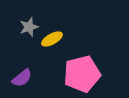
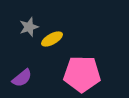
pink pentagon: rotated 15 degrees clockwise
